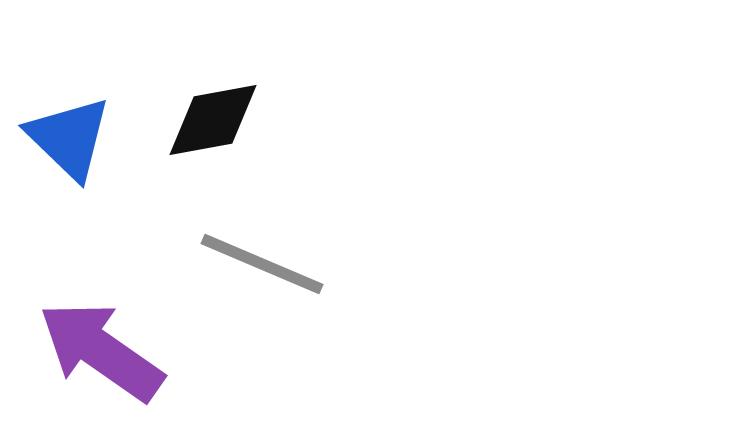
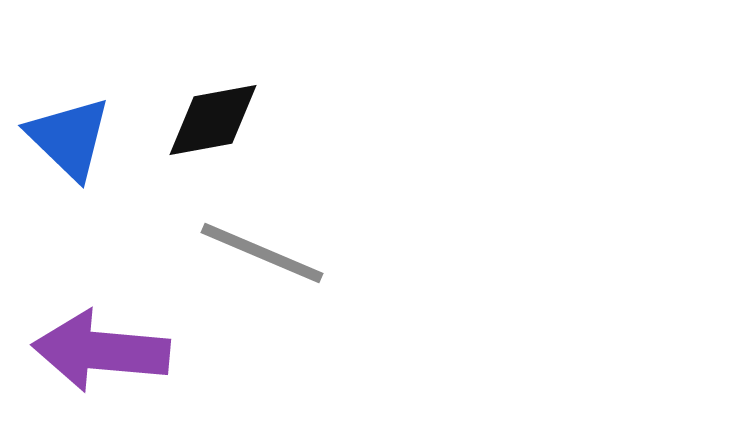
gray line: moved 11 px up
purple arrow: rotated 30 degrees counterclockwise
